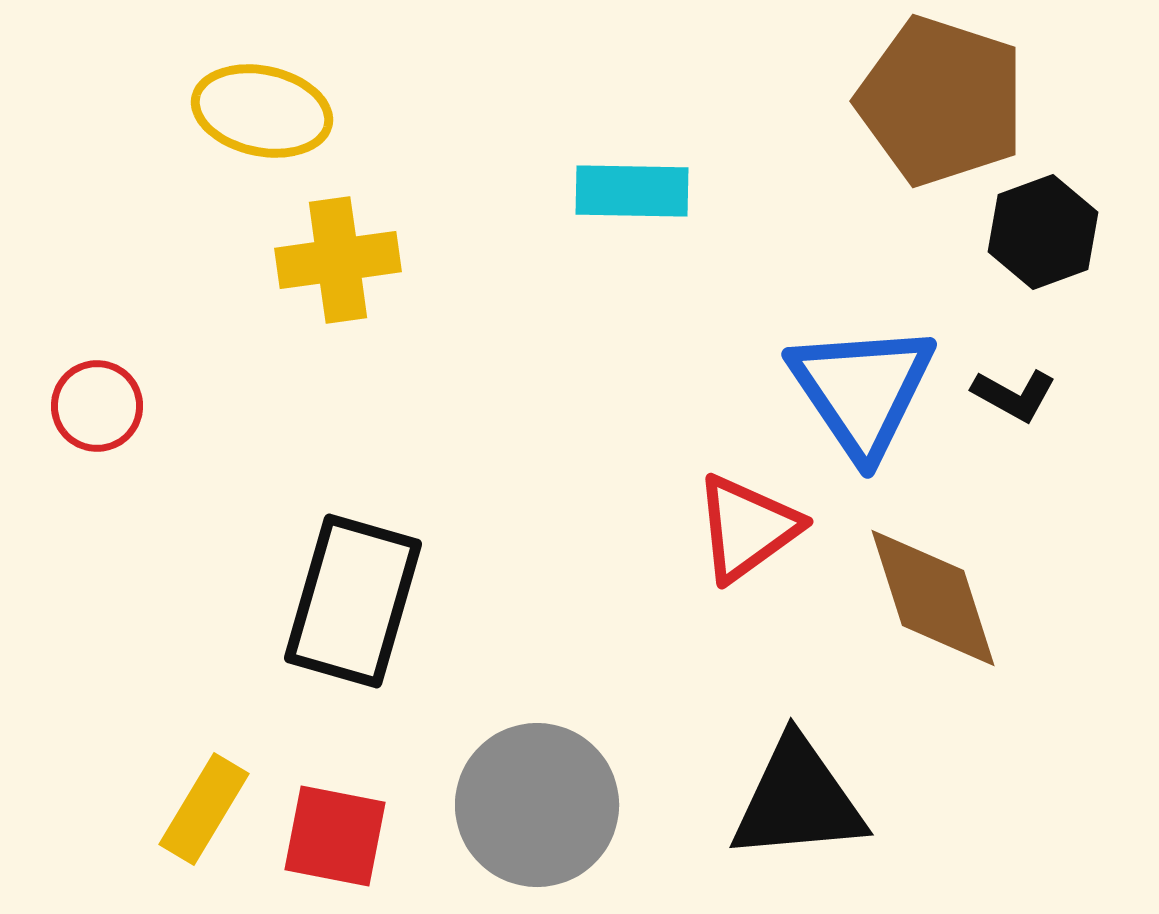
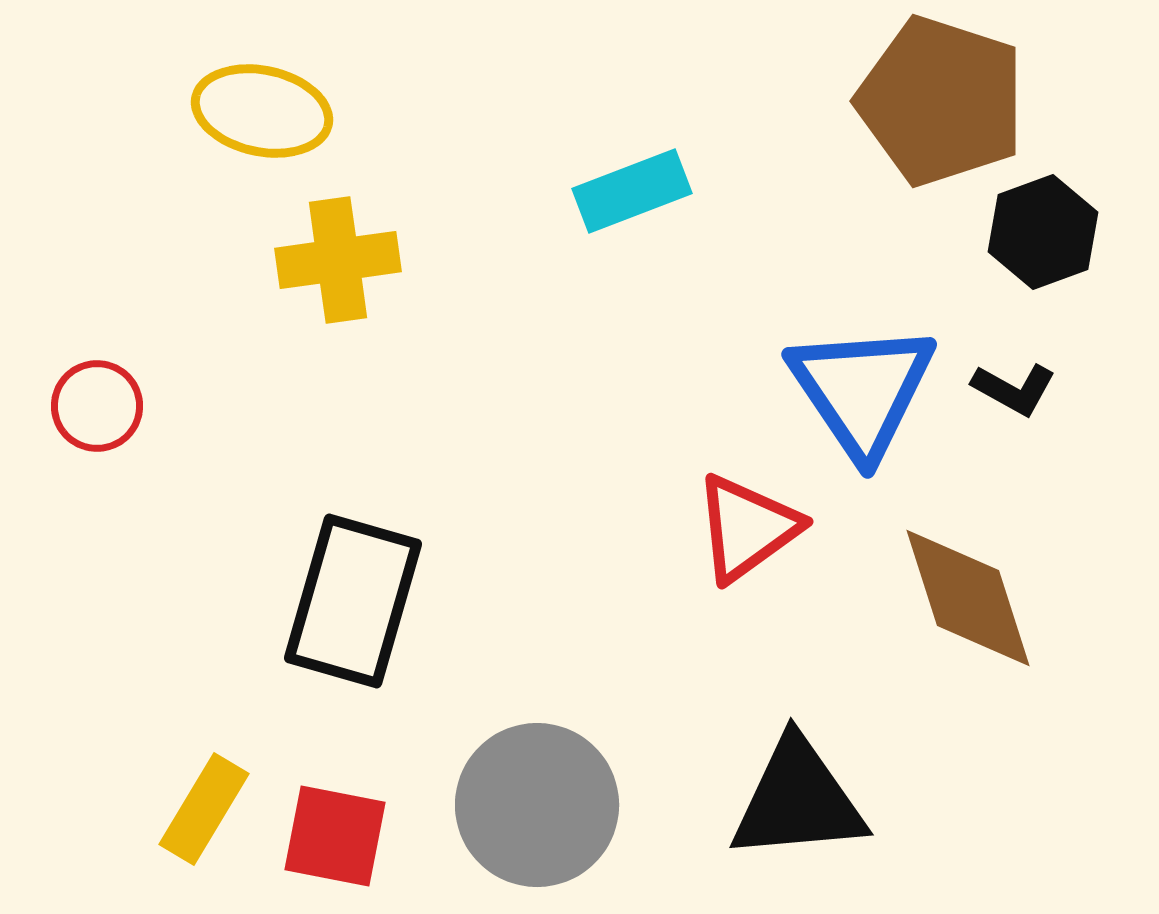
cyan rectangle: rotated 22 degrees counterclockwise
black L-shape: moved 6 px up
brown diamond: moved 35 px right
